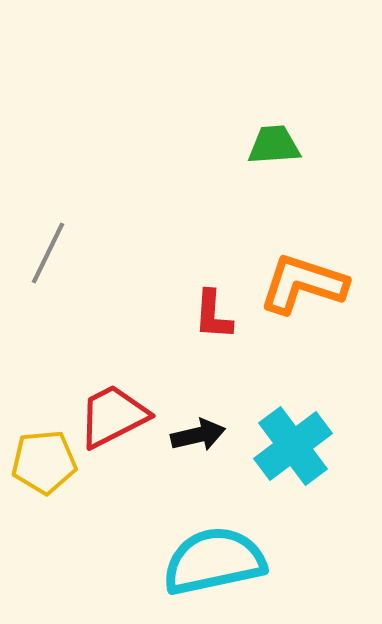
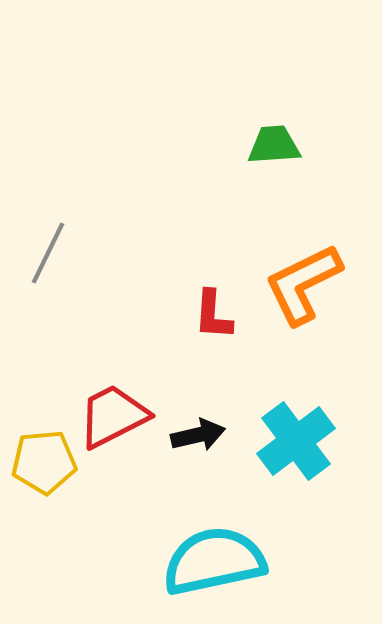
orange L-shape: rotated 44 degrees counterclockwise
cyan cross: moved 3 px right, 5 px up
